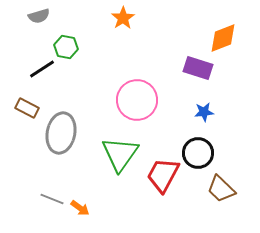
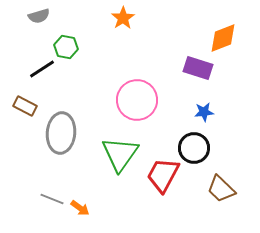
brown rectangle: moved 2 px left, 2 px up
gray ellipse: rotated 6 degrees counterclockwise
black circle: moved 4 px left, 5 px up
